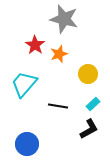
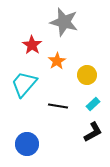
gray star: moved 3 px down
red star: moved 3 px left
orange star: moved 2 px left, 7 px down; rotated 12 degrees counterclockwise
yellow circle: moved 1 px left, 1 px down
black L-shape: moved 4 px right, 3 px down
